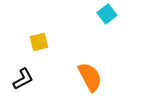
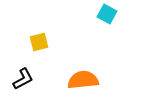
cyan square: rotated 24 degrees counterclockwise
orange semicircle: moved 7 px left, 3 px down; rotated 68 degrees counterclockwise
